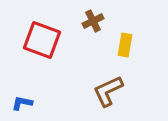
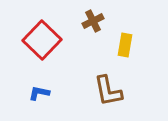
red square: rotated 24 degrees clockwise
brown L-shape: rotated 76 degrees counterclockwise
blue L-shape: moved 17 px right, 10 px up
